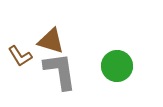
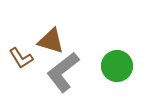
brown L-shape: moved 1 px right, 2 px down
gray L-shape: moved 3 px right, 1 px down; rotated 120 degrees counterclockwise
